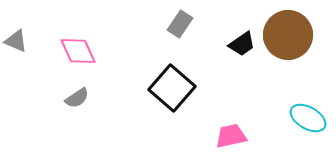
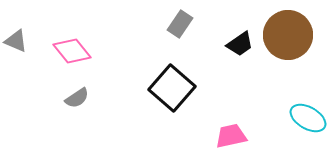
black trapezoid: moved 2 px left
pink diamond: moved 6 px left; rotated 15 degrees counterclockwise
